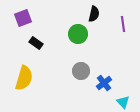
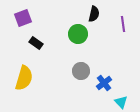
cyan triangle: moved 2 px left
